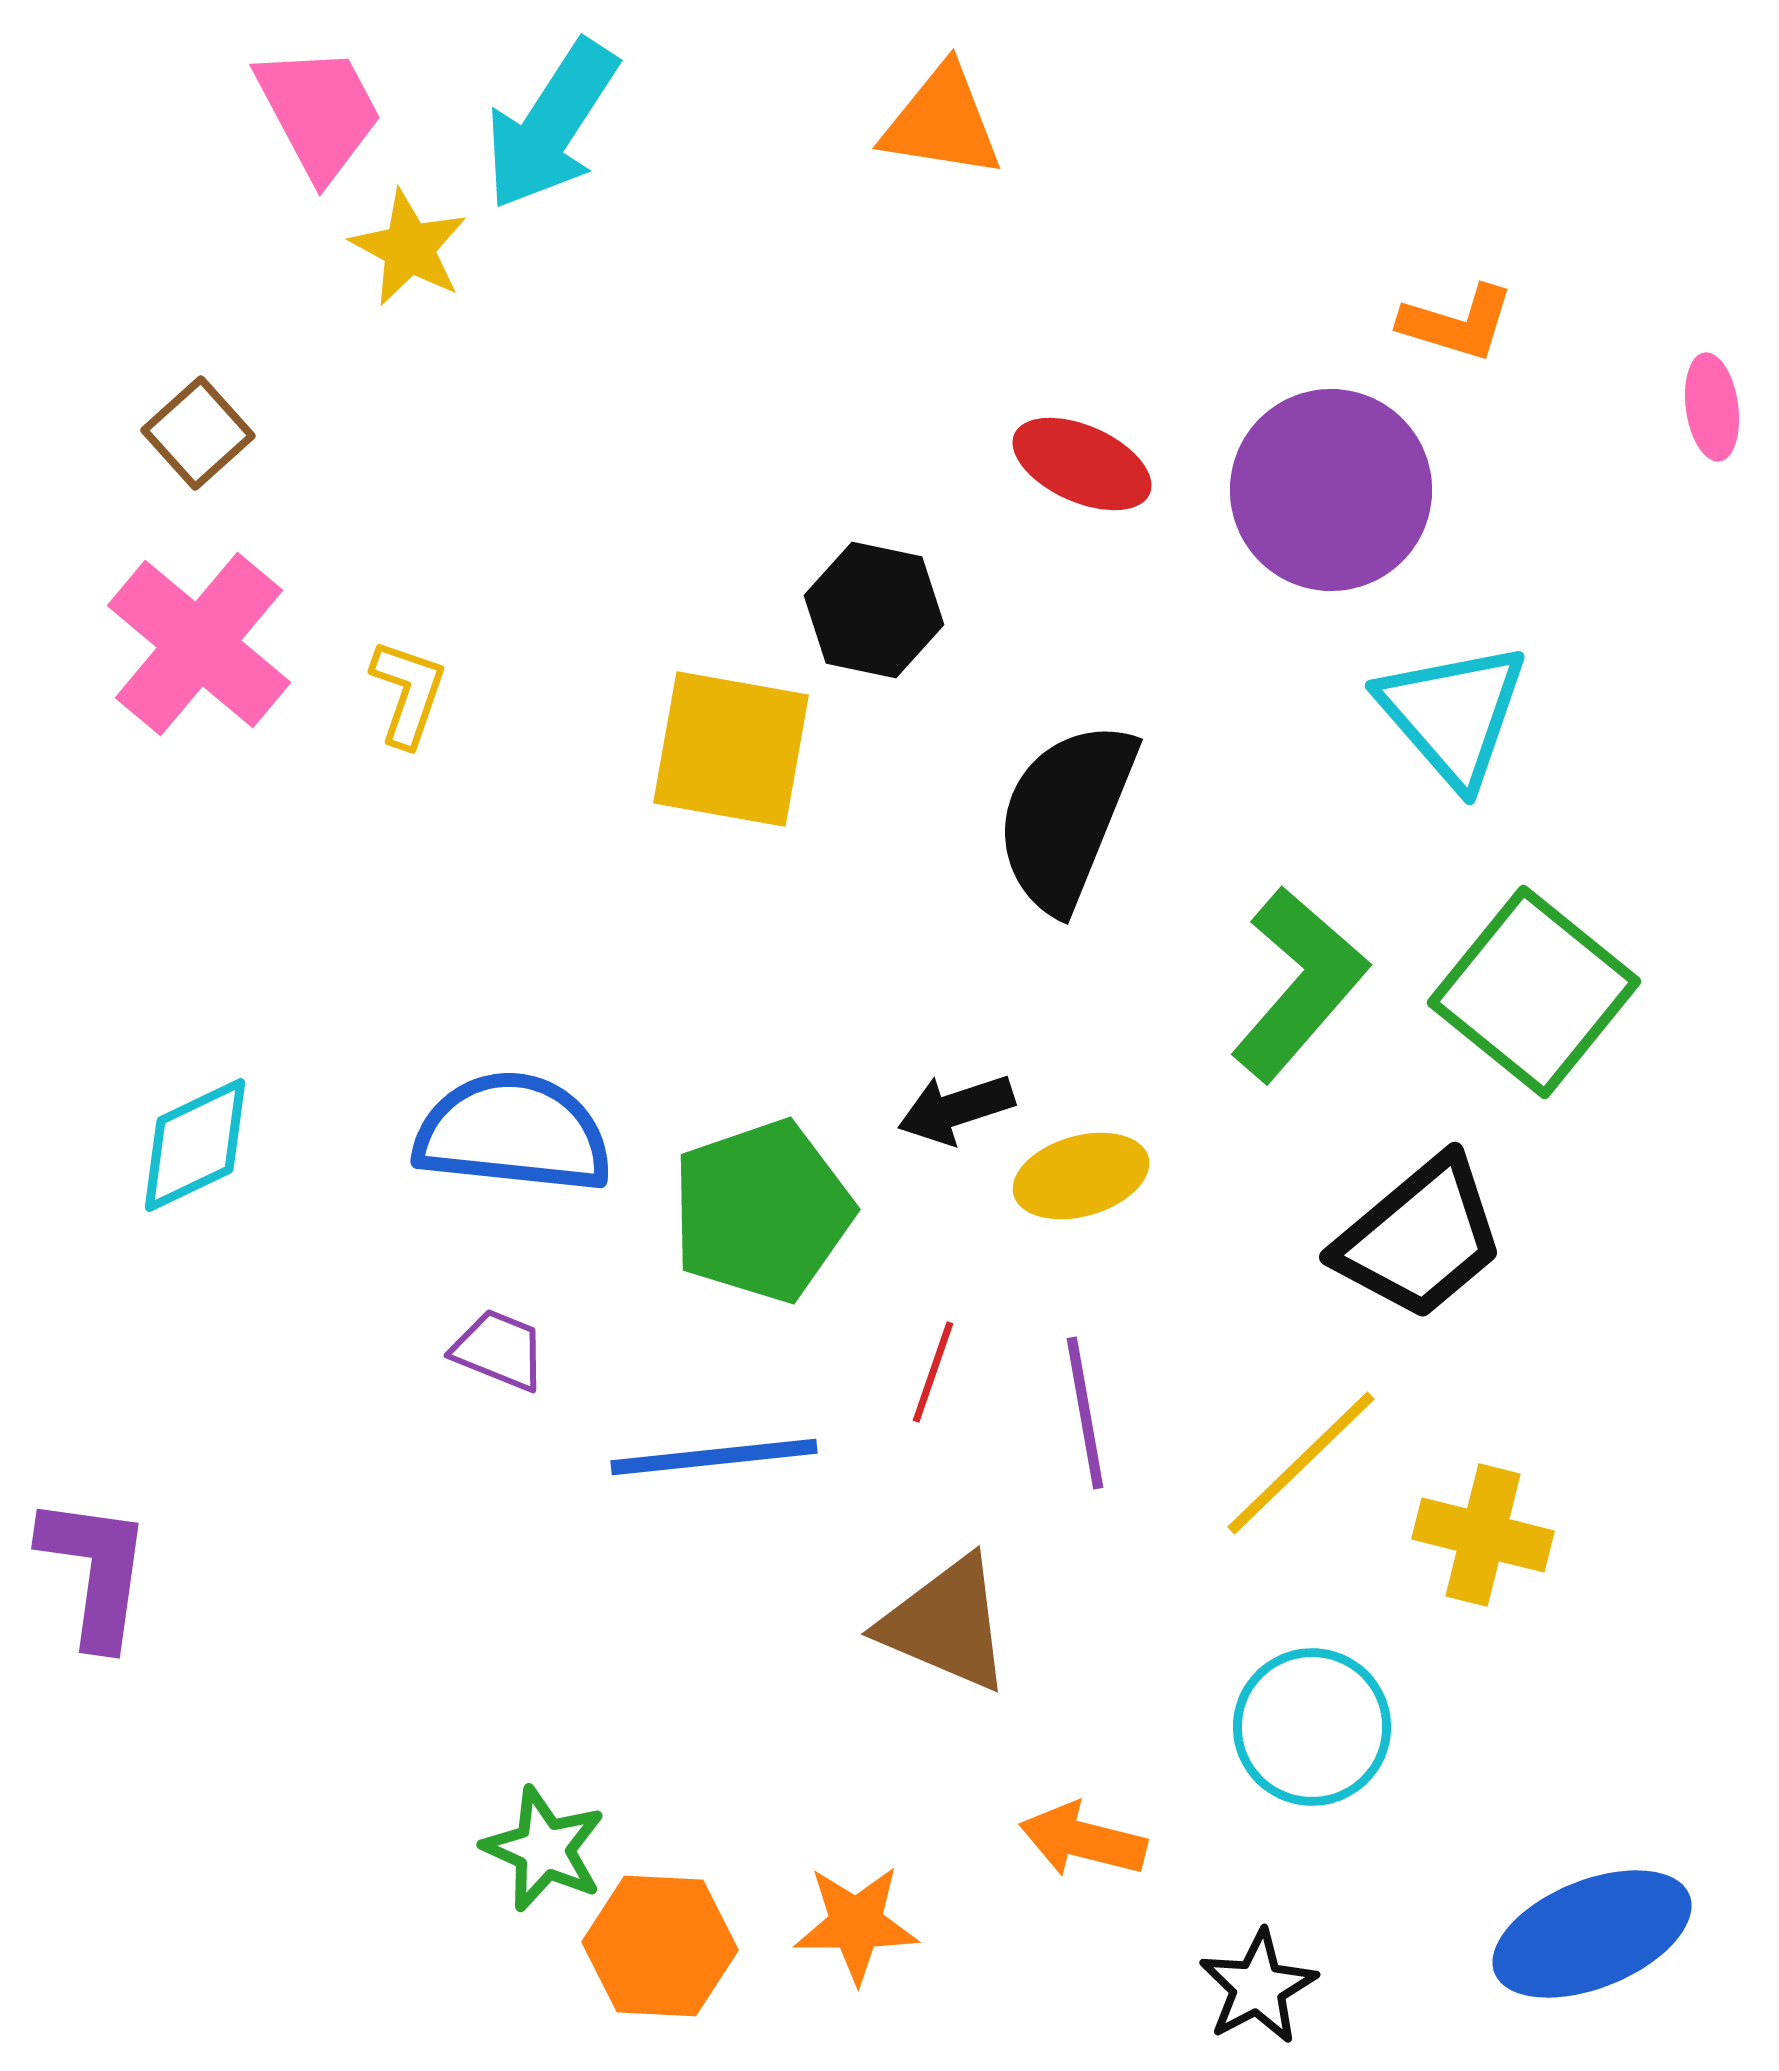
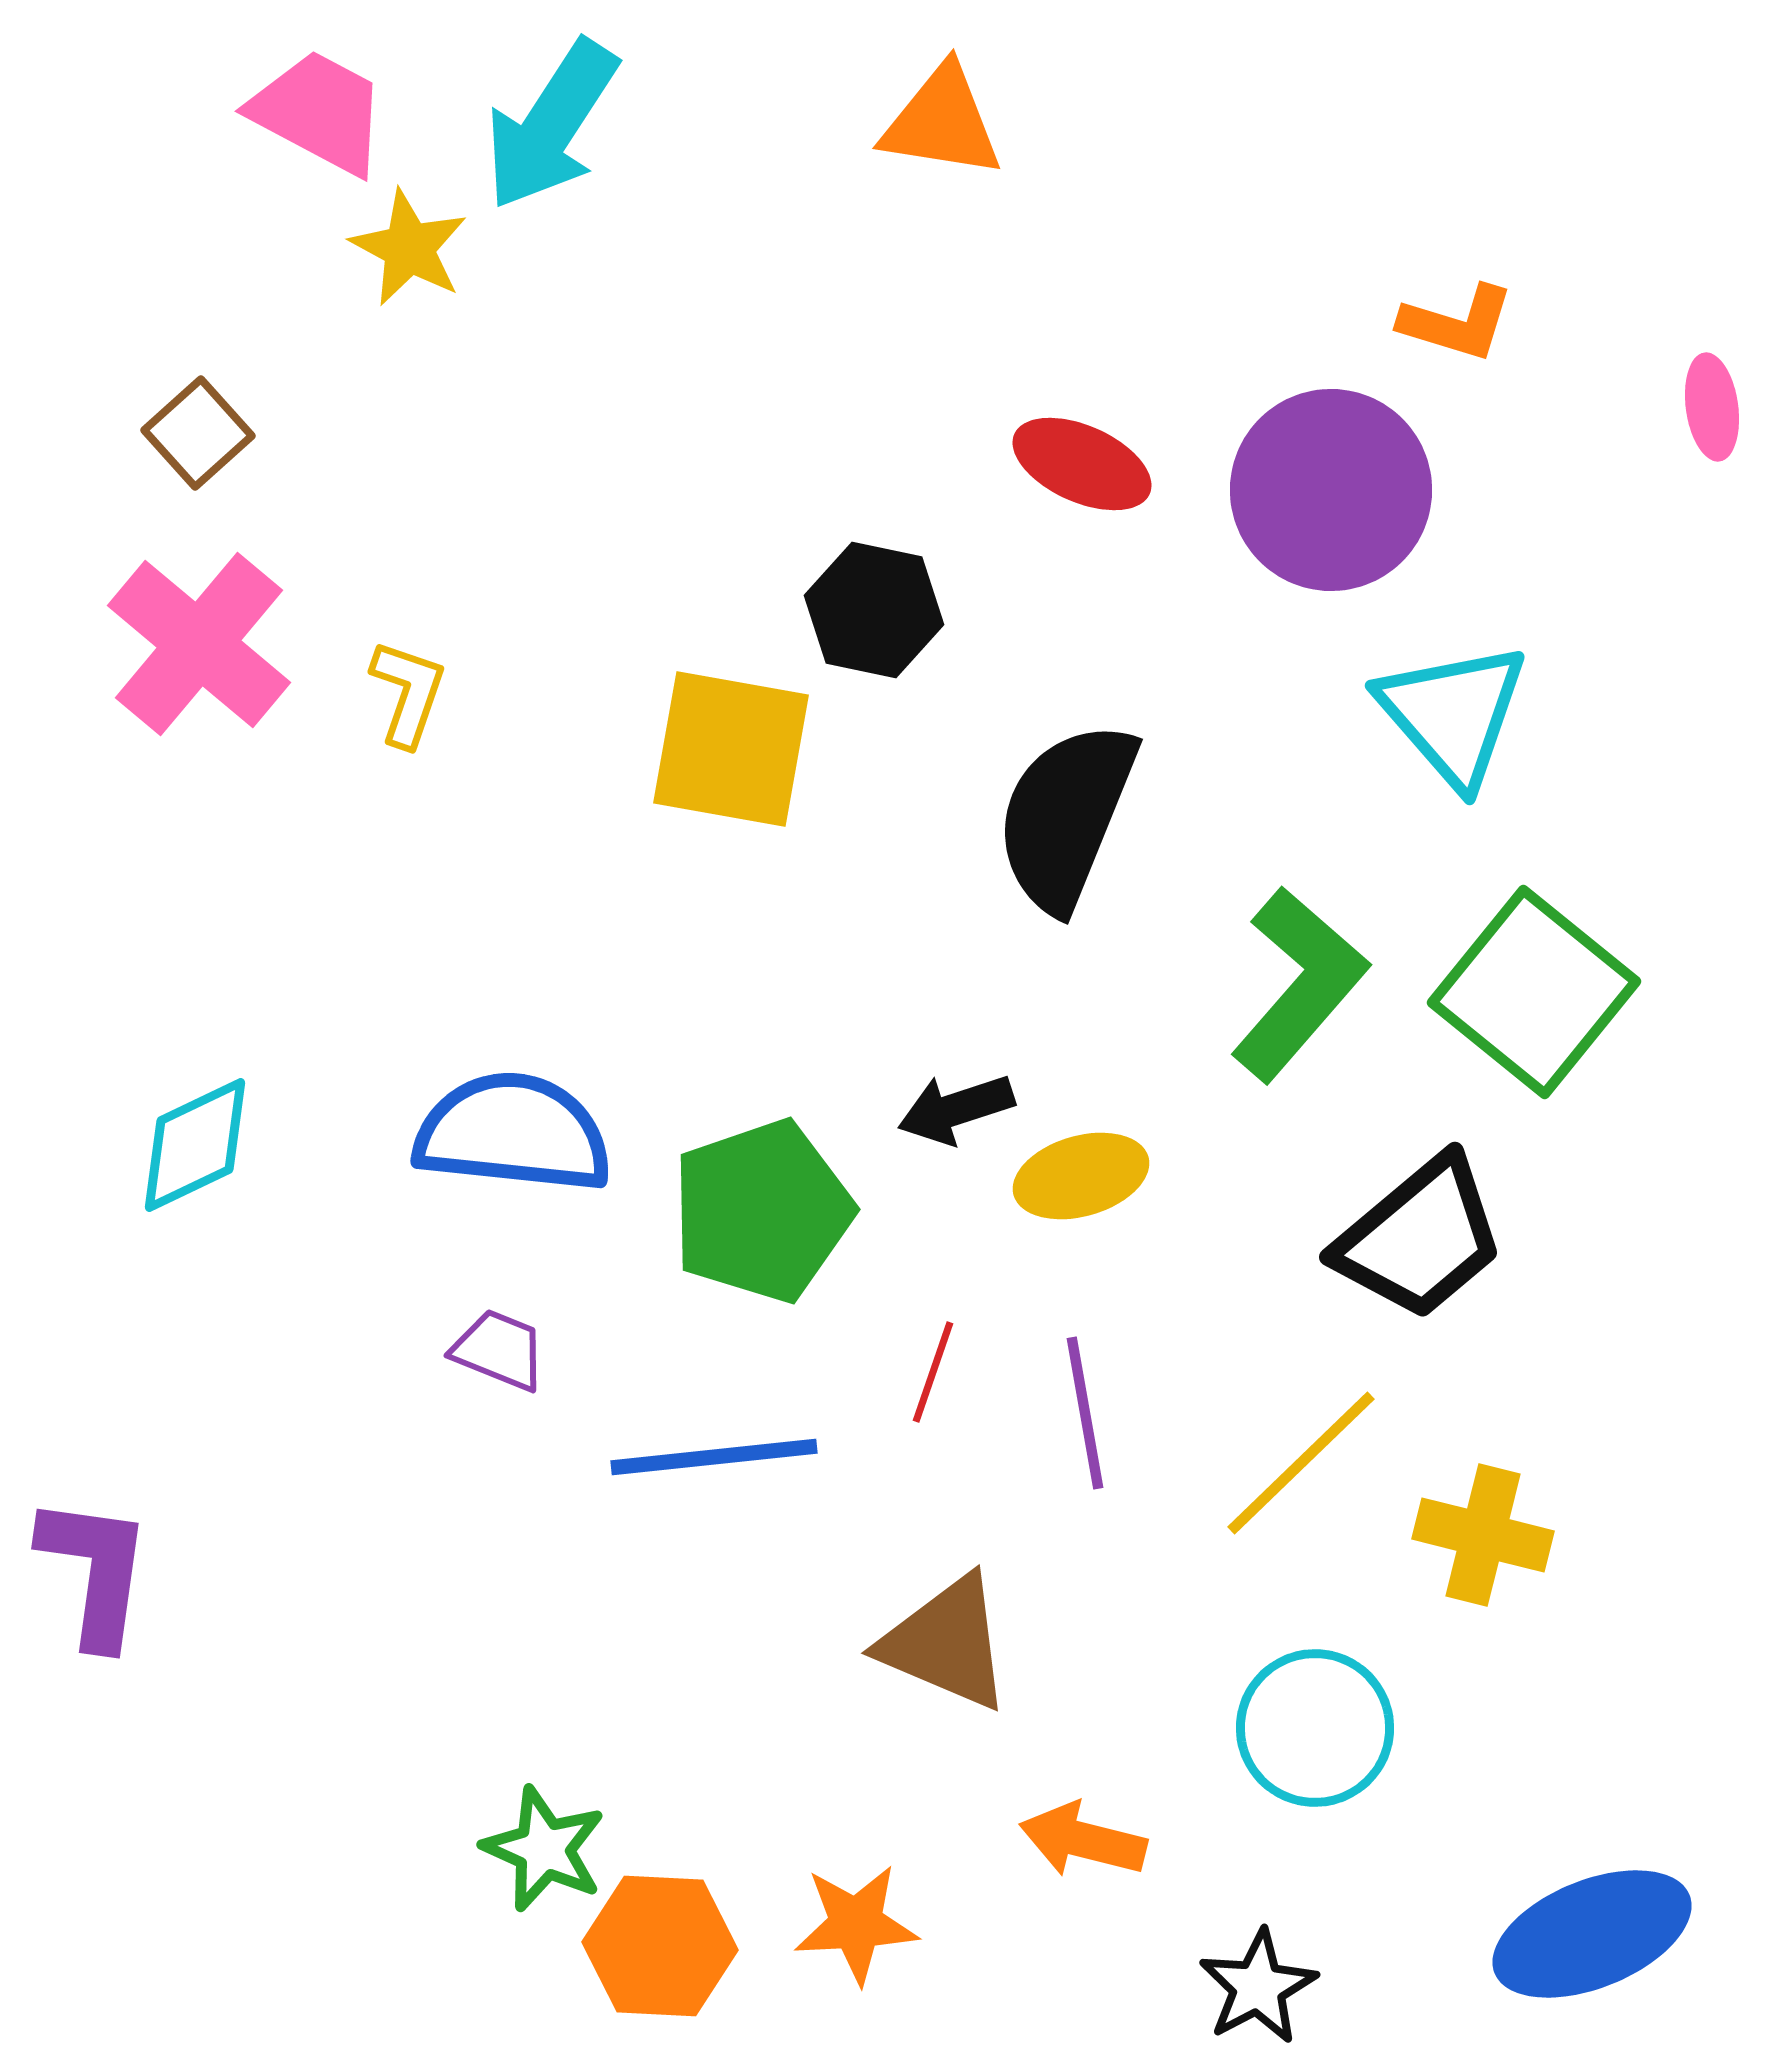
pink trapezoid: rotated 34 degrees counterclockwise
brown triangle: moved 19 px down
cyan circle: moved 3 px right, 1 px down
orange star: rotated 3 degrees counterclockwise
